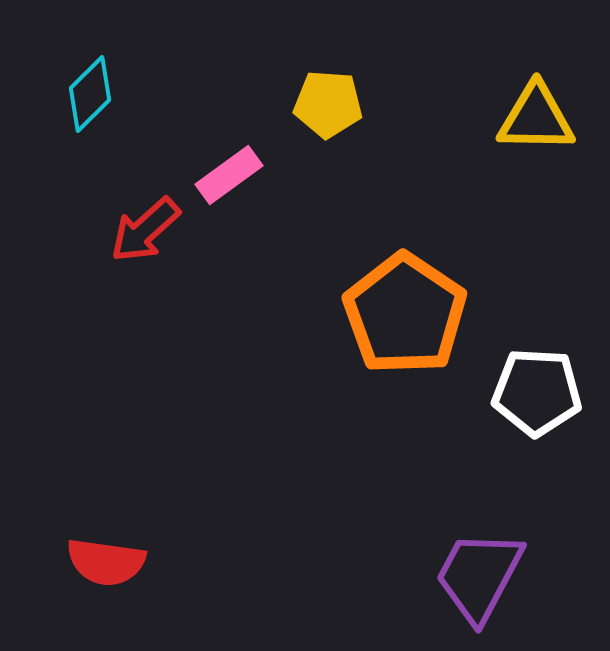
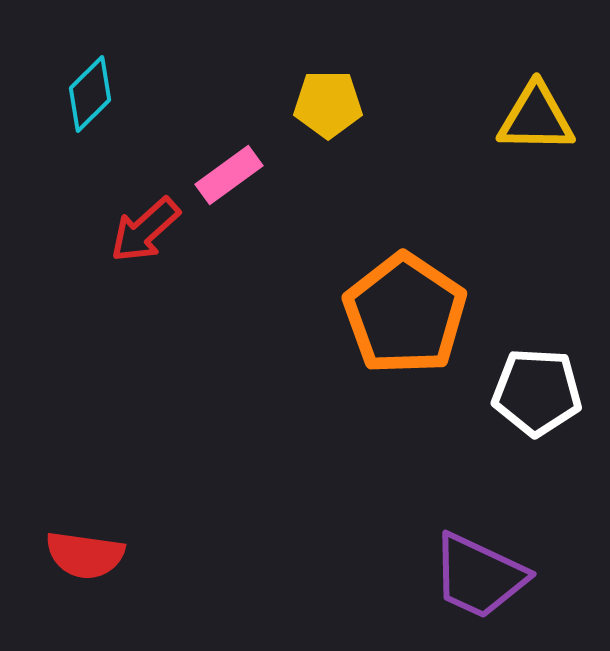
yellow pentagon: rotated 4 degrees counterclockwise
red semicircle: moved 21 px left, 7 px up
purple trapezoid: rotated 93 degrees counterclockwise
